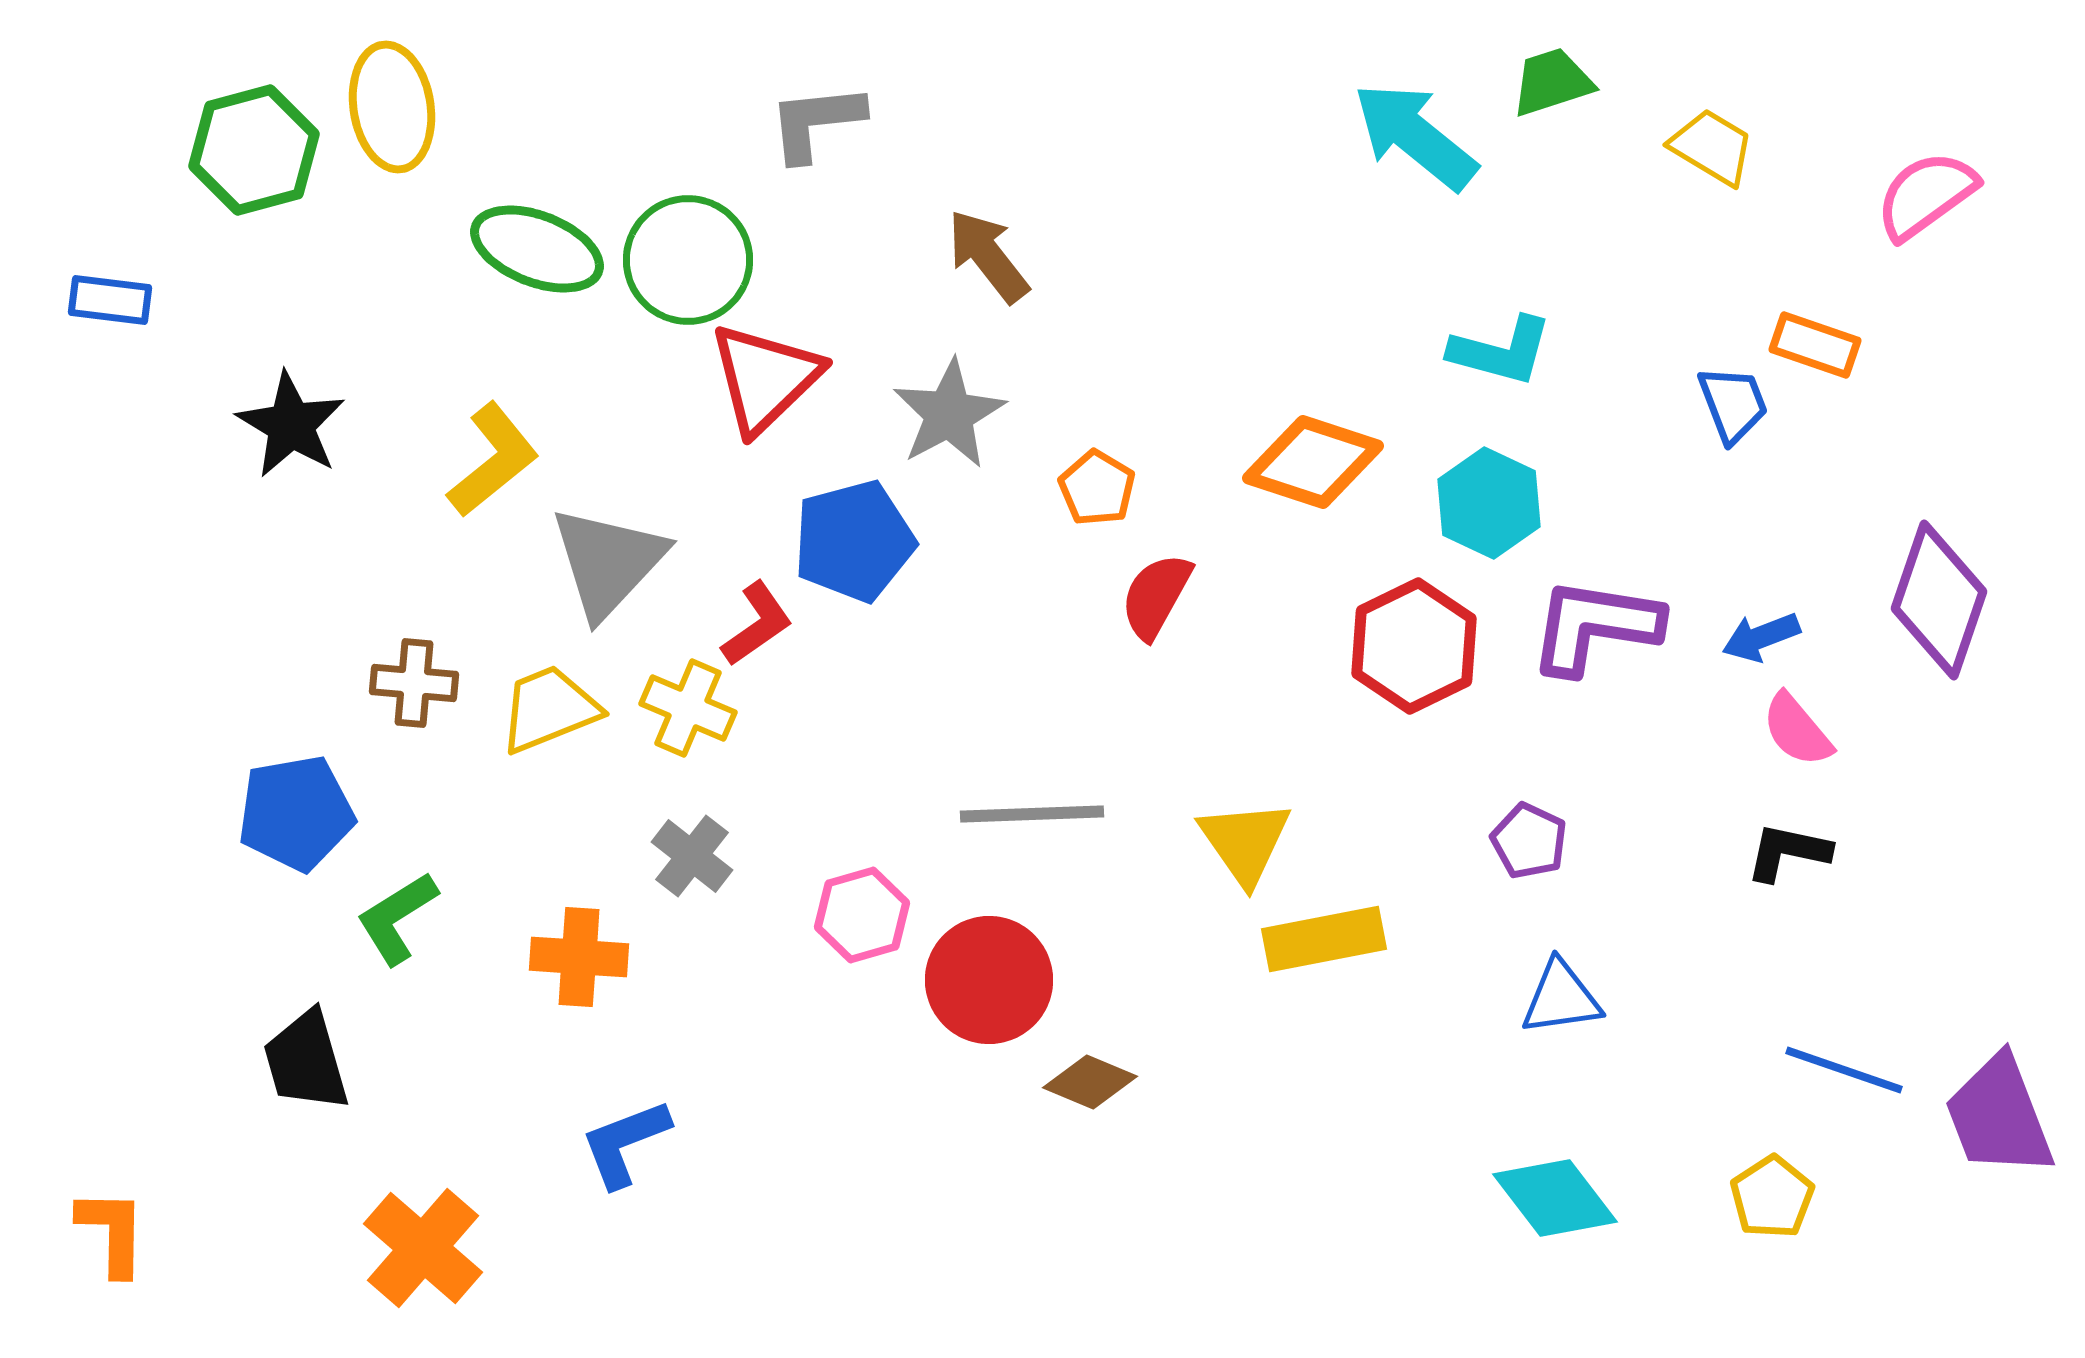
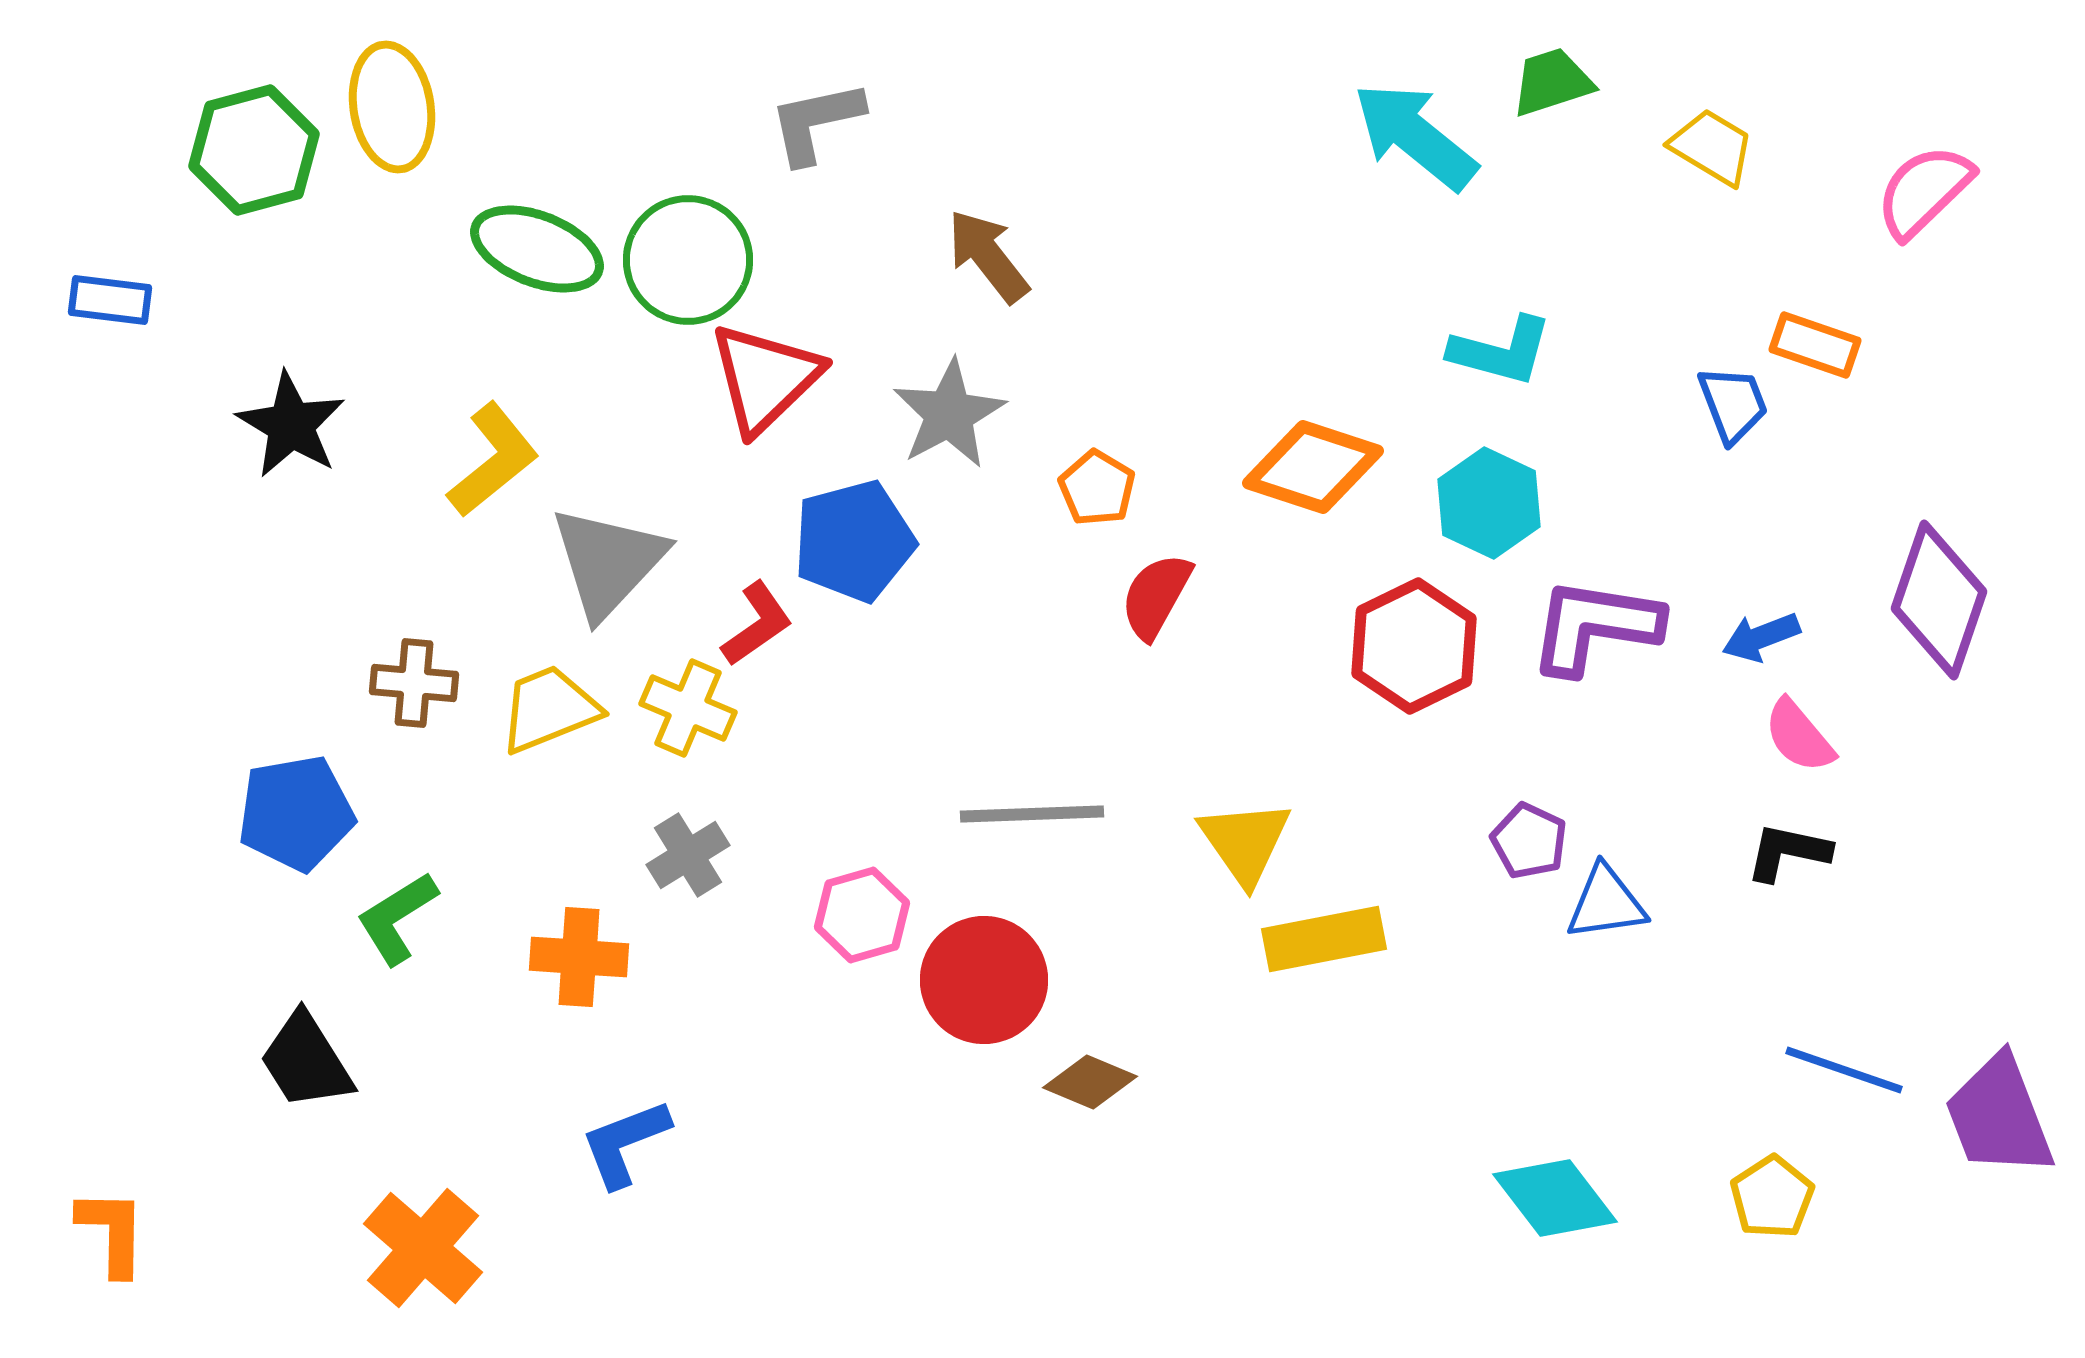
gray L-shape at (816, 122): rotated 6 degrees counterclockwise
pink semicircle at (1926, 195): moved 2 px left, 4 px up; rotated 8 degrees counterclockwise
orange diamond at (1313, 462): moved 5 px down
pink semicircle at (1797, 730): moved 2 px right, 6 px down
gray cross at (692, 856): moved 4 px left, 1 px up; rotated 20 degrees clockwise
red circle at (989, 980): moved 5 px left
blue triangle at (1561, 998): moved 45 px right, 95 px up
black trapezoid at (306, 1061): rotated 16 degrees counterclockwise
